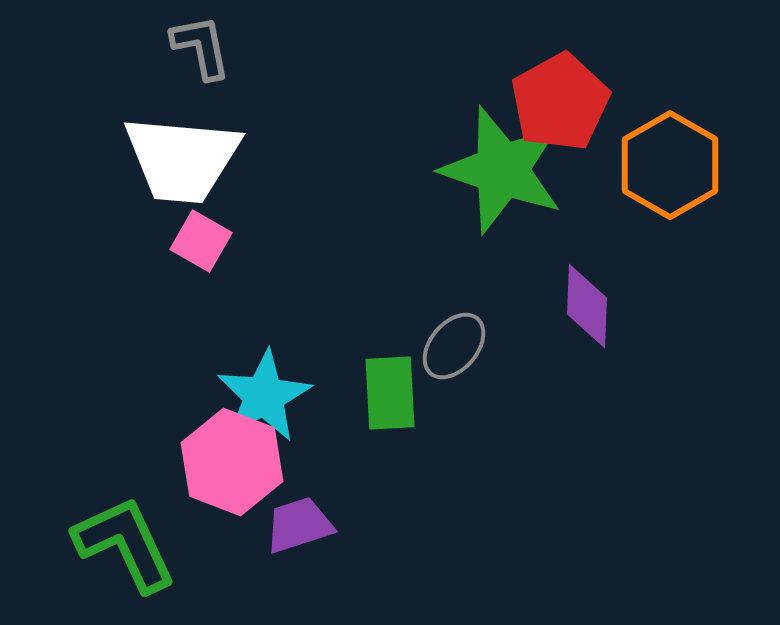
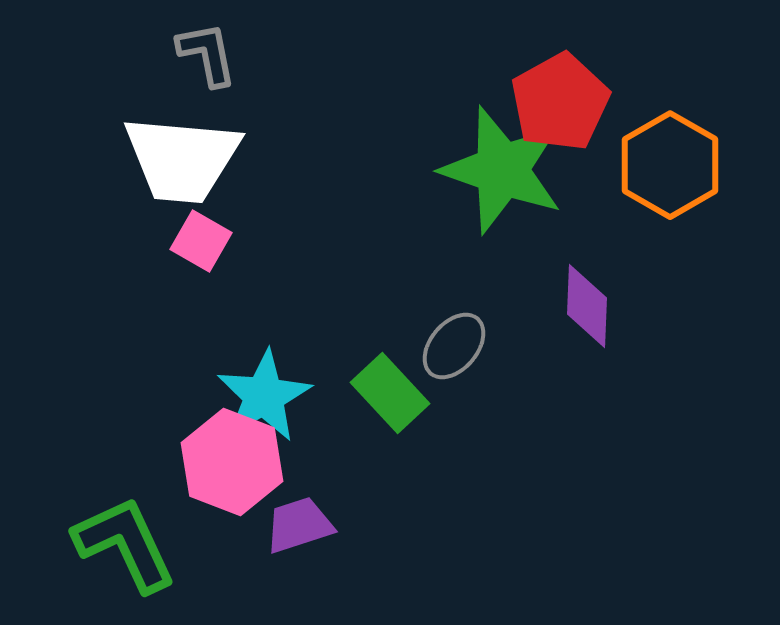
gray L-shape: moved 6 px right, 7 px down
green rectangle: rotated 40 degrees counterclockwise
